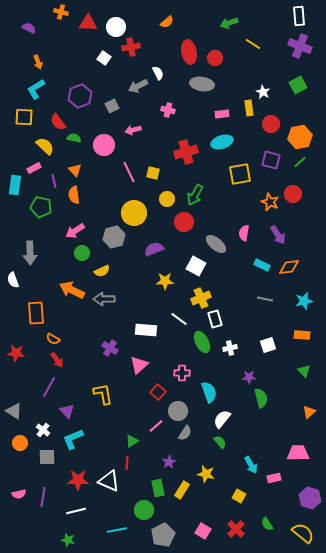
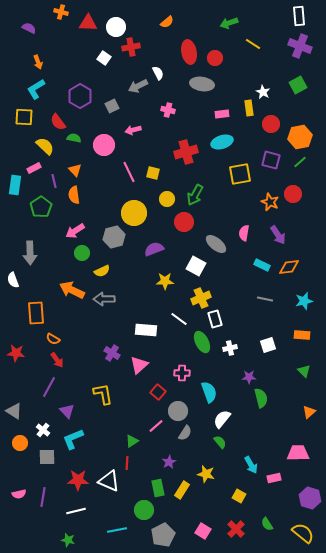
purple hexagon at (80, 96): rotated 10 degrees counterclockwise
green pentagon at (41, 207): rotated 25 degrees clockwise
purple cross at (110, 348): moved 2 px right, 5 px down
